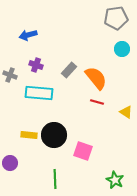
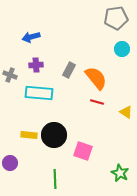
blue arrow: moved 3 px right, 2 px down
purple cross: rotated 24 degrees counterclockwise
gray rectangle: rotated 14 degrees counterclockwise
green star: moved 5 px right, 7 px up
